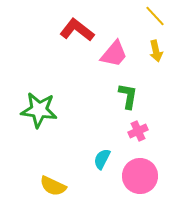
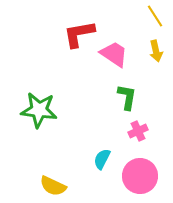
yellow line: rotated 10 degrees clockwise
red L-shape: moved 2 px right, 4 px down; rotated 48 degrees counterclockwise
pink trapezoid: rotated 96 degrees counterclockwise
green L-shape: moved 1 px left, 1 px down
